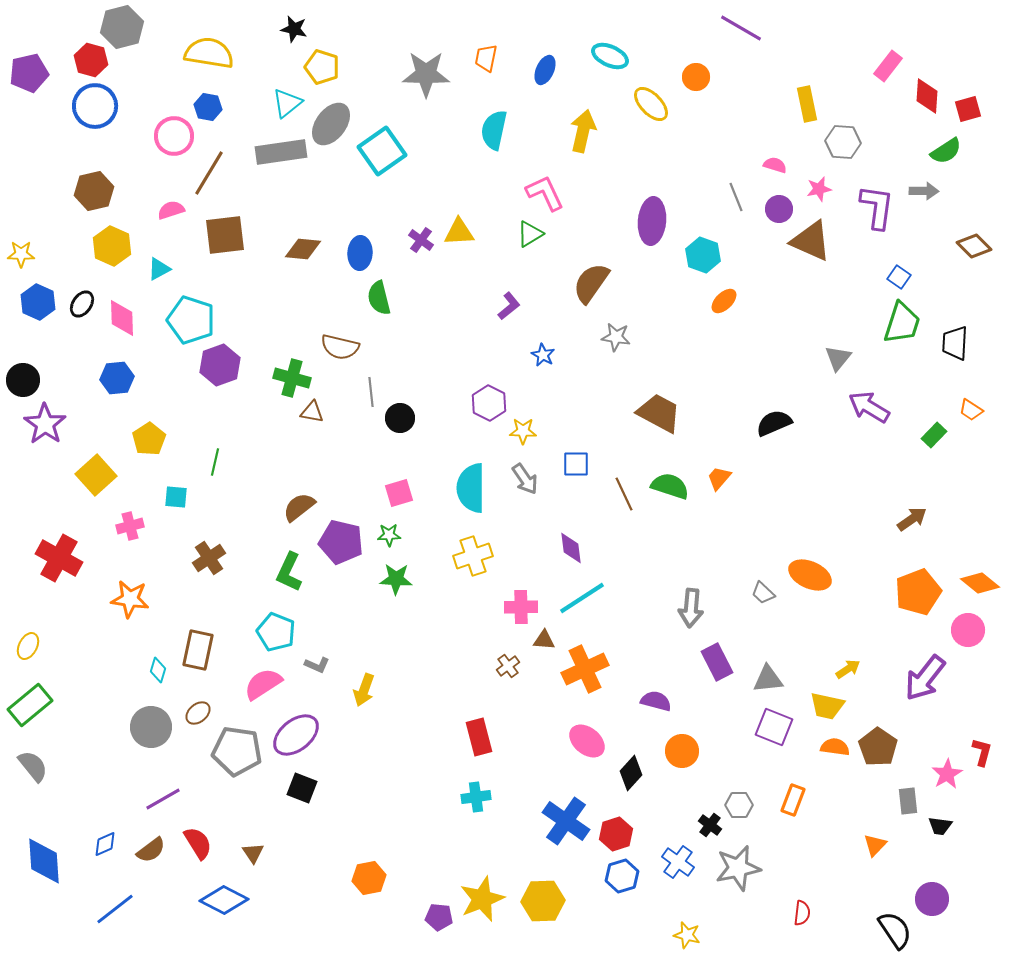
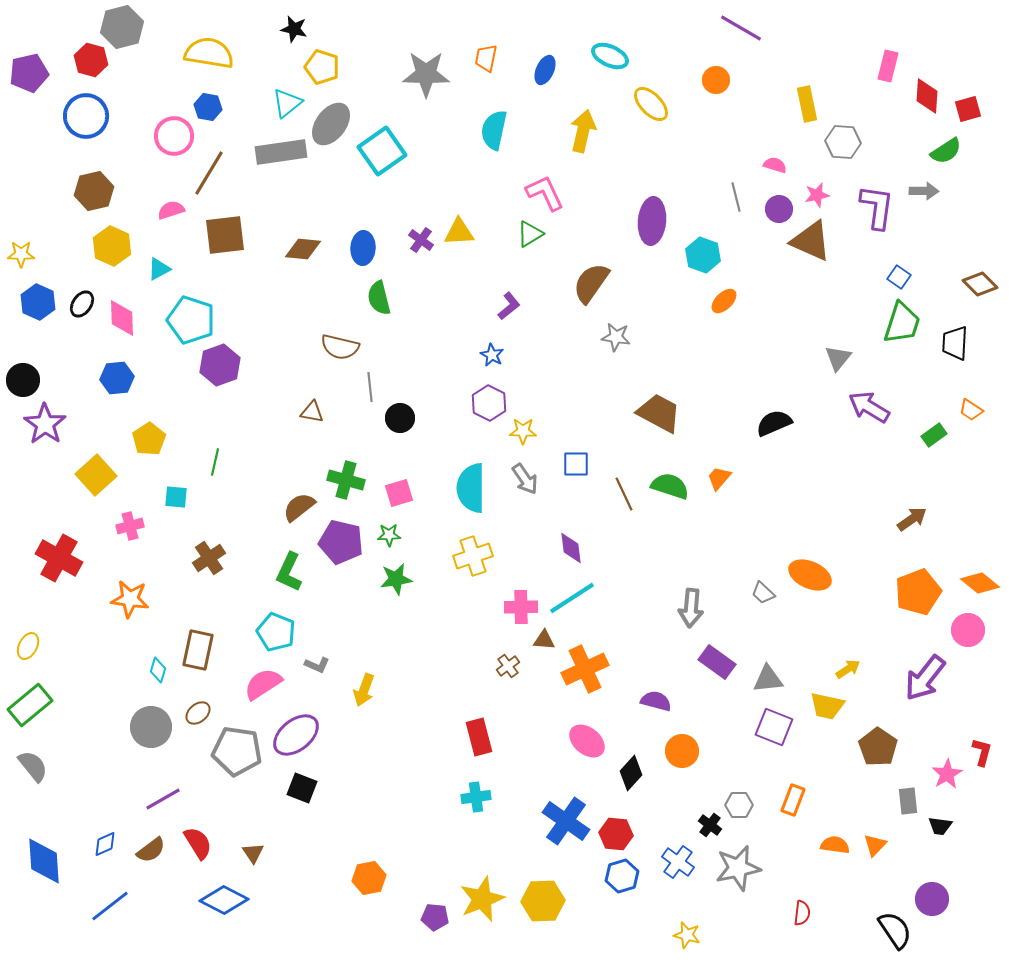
pink rectangle at (888, 66): rotated 24 degrees counterclockwise
orange circle at (696, 77): moved 20 px right, 3 px down
blue circle at (95, 106): moved 9 px left, 10 px down
pink star at (819, 189): moved 2 px left, 6 px down
gray line at (736, 197): rotated 8 degrees clockwise
brown diamond at (974, 246): moved 6 px right, 38 px down
blue ellipse at (360, 253): moved 3 px right, 5 px up
blue star at (543, 355): moved 51 px left
green cross at (292, 378): moved 54 px right, 102 px down
gray line at (371, 392): moved 1 px left, 5 px up
green rectangle at (934, 435): rotated 10 degrees clockwise
green star at (396, 579): rotated 12 degrees counterclockwise
cyan line at (582, 598): moved 10 px left
purple rectangle at (717, 662): rotated 27 degrees counterclockwise
orange semicircle at (835, 747): moved 98 px down
red hexagon at (616, 834): rotated 24 degrees clockwise
blue line at (115, 909): moved 5 px left, 3 px up
purple pentagon at (439, 917): moved 4 px left
